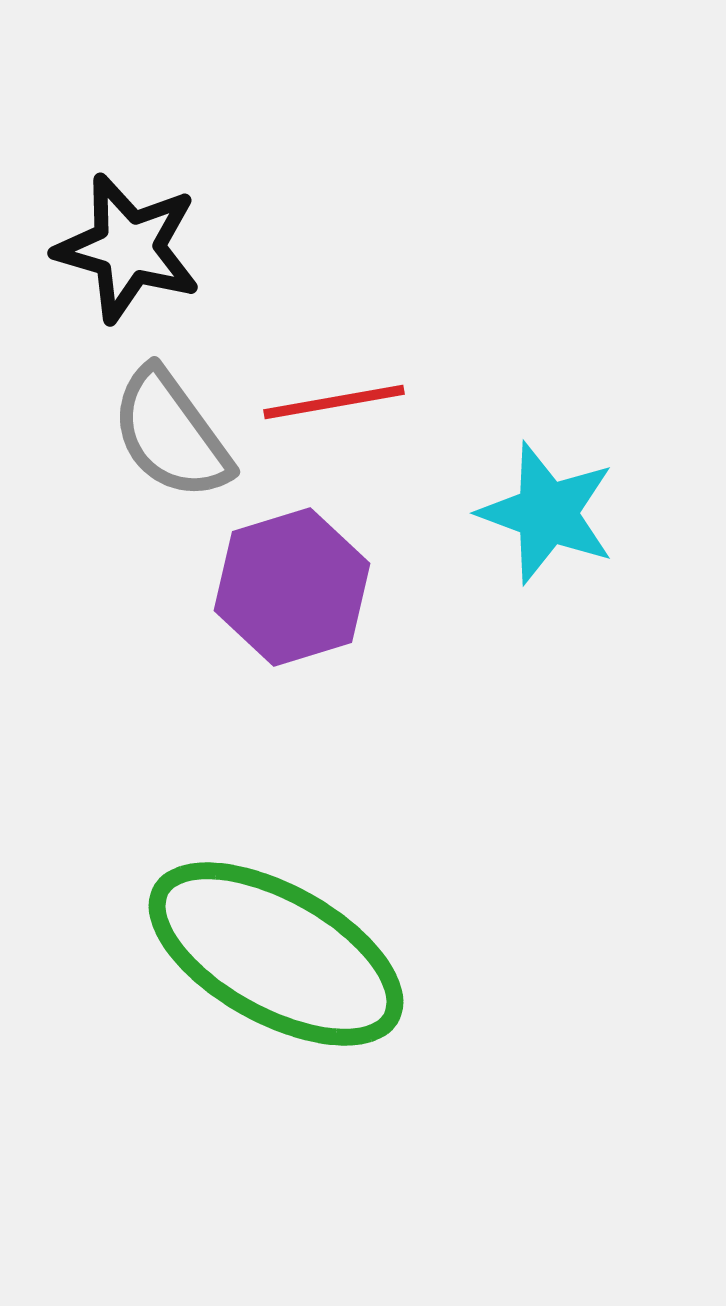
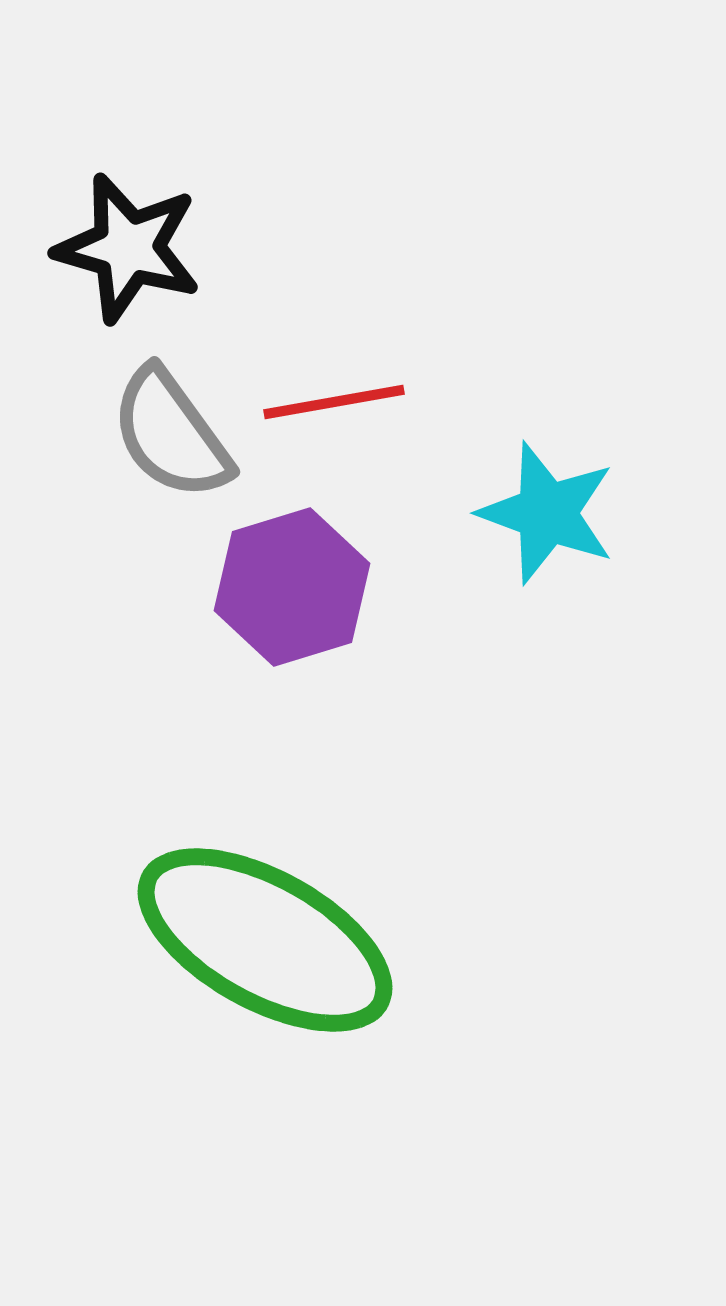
green ellipse: moved 11 px left, 14 px up
